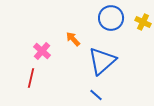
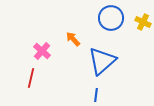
blue line: rotated 56 degrees clockwise
